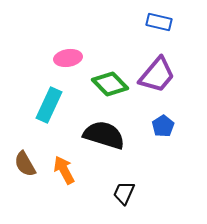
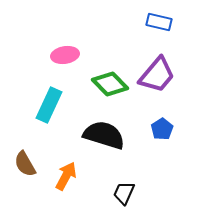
pink ellipse: moved 3 px left, 3 px up
blue pentagon: moved 1 px left, 3 px down
orange arrow: moved 2 px right, 6 px down; rotated 56 degrees clockwise
